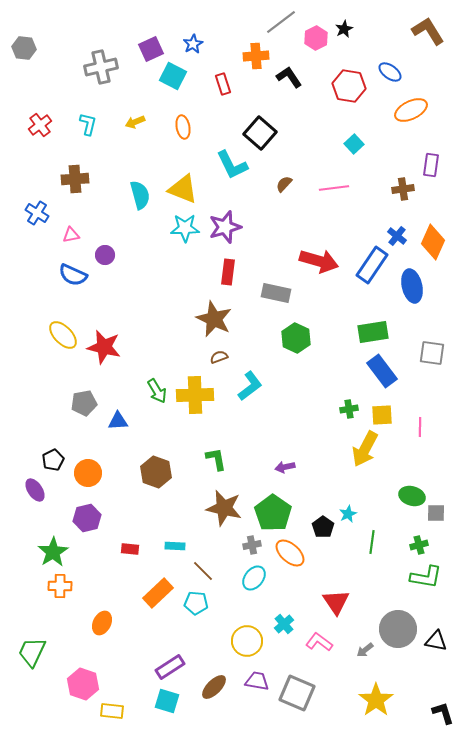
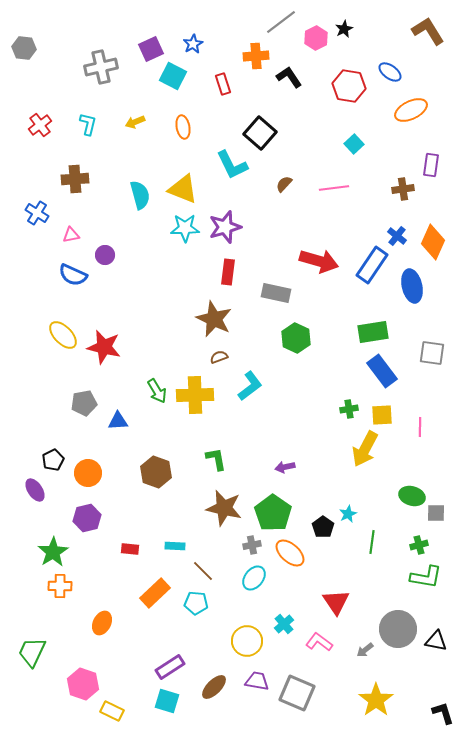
orange rectangle at (158, 593): moved 3 px left
yellow rectangle at (112, 711): rotated 20 degrees clockwise
